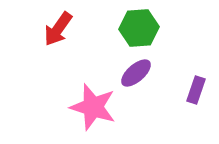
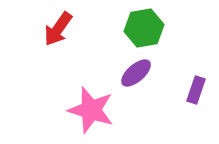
green hexagon: moved 5 px right; rotated 6 degrees counterclockwise
pink star: moved 2 px left, 3 px down
